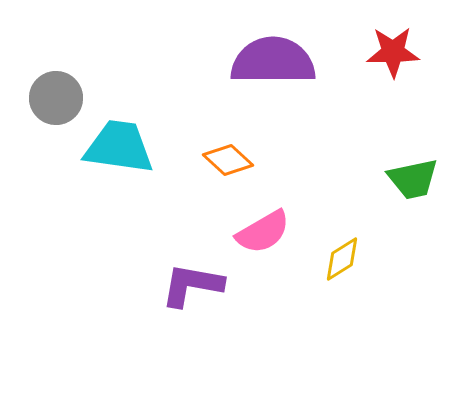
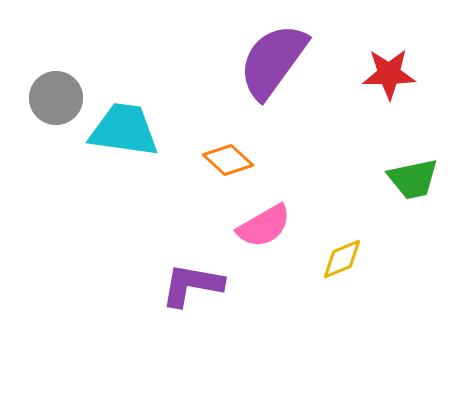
red star: moved 4 px left, 22 px down
purple semicircle: rotated 54 degrees counterclockwise
cyan trapezoid: moved 5 px right, 17 px up
pink semicircle: moved 1 px right, 6 px up
yellow diamond: rotated 9 degrees clockwise
